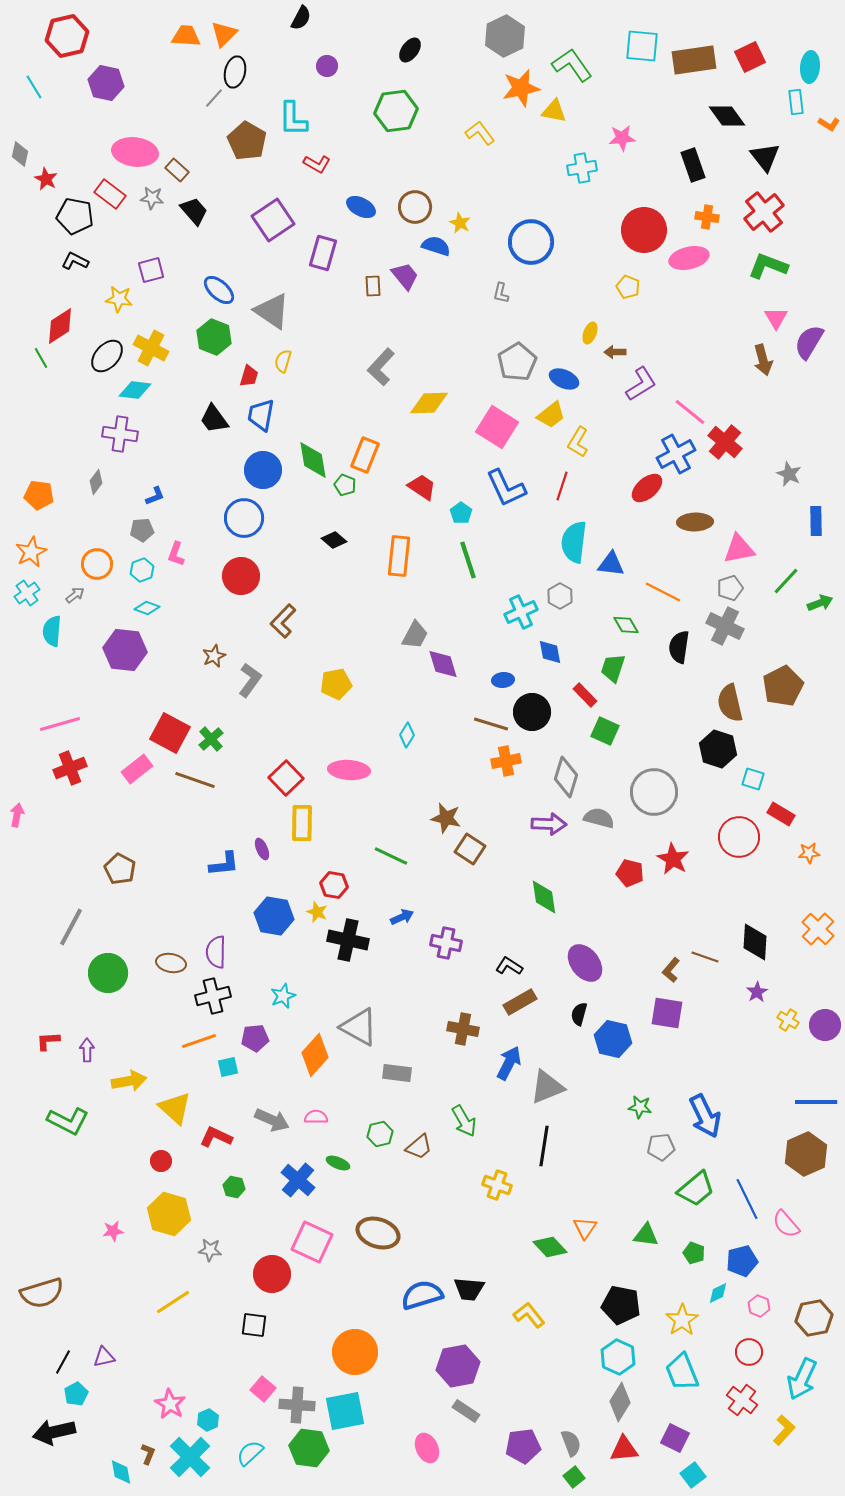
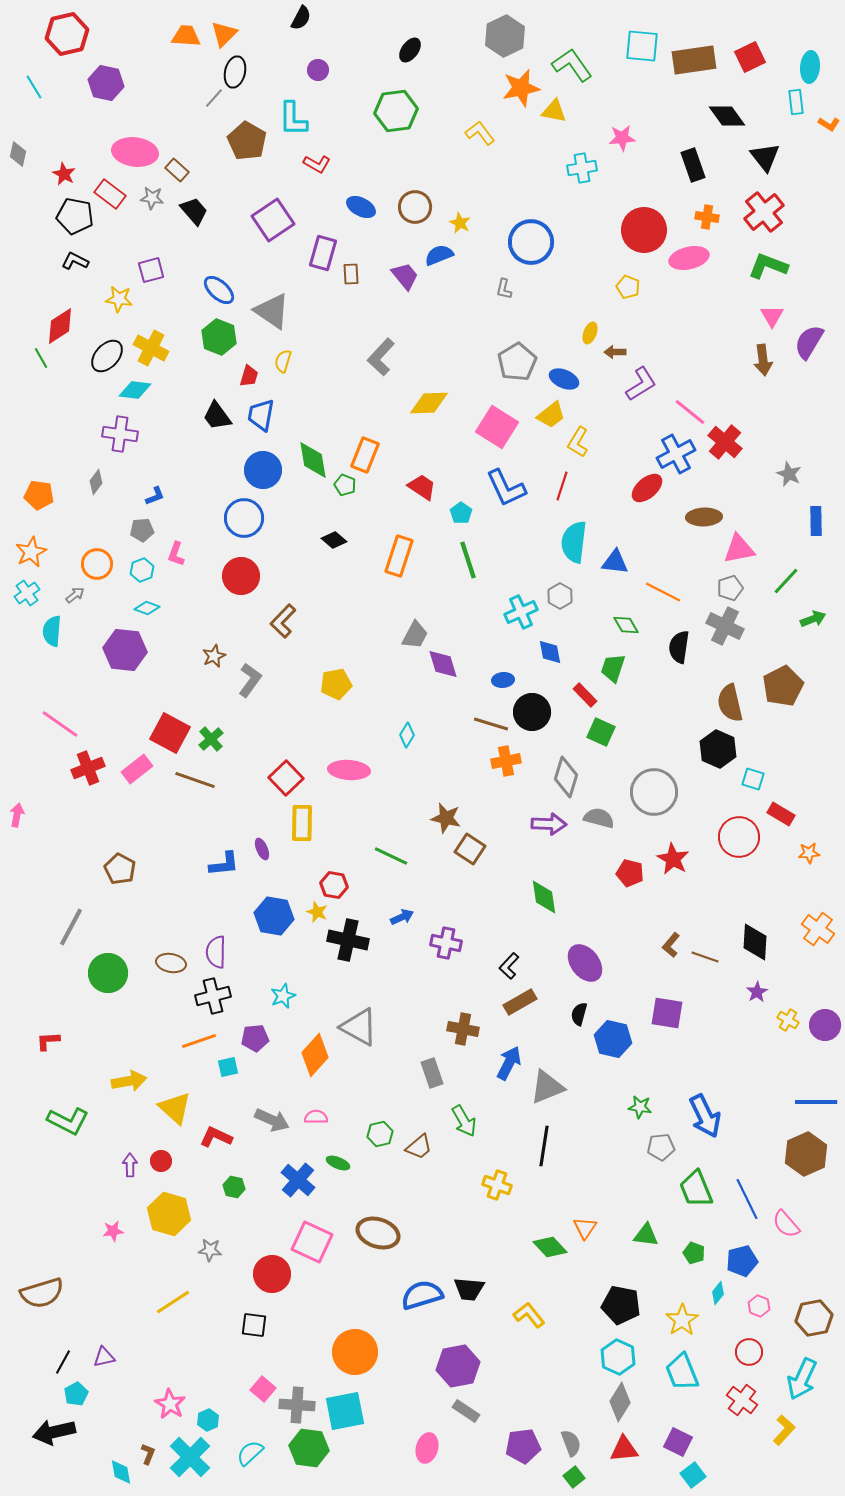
red hexagon at (67, 36): moved 2 px up
purple circle at (327, 66): moved 9 px left, 4 px down
gray diamond at (20, 154): moved 2 px left
red star at (46, 179): moved 18 px right, 5 px up
blue semicircle at (436, 246): moved 3 px right, 9 px down; rotated 40 degrees counterclockwise
brown rectangle at (373, 286): moved 22 px left, 12 px up
gray L-shape at (501, 293): moved 3 px right, 4 px up
pink triangle at (776, 318): moved 4 px left, 2 px up
green hexagon at (214, 337): moved 5 px right
brown arrow at (763, 360): rotated 8 degrees clockwise
gray L-shape at (381, 367): moved 10 px up
black trapezoid at (214, 419): moved 3 px right, 3 px up
brown ellipse at (695, 522): moved 9 px right, 5 px up
orange rectangle at (399, 556): rotated 12 degrees clockwise
blue triangle at (611, 564): moved 4 px right, 2 px up
green arrow at (820, 603): moved 7 px left, 16 px down
pink line at (60, 724): rotated 51 degrees clockwise
green square at (605, 731): moved 4 px left, 1 px down
black hexagon at (718, 749): rotated 6 degrees clockwise
red cross at (70, 768): moved 18 px right
orange cross at (818, 929): rotated 8 degrees counterclockwise
black L-shape at (509, 966): rotated 80 degrees counterclockwise
brown L-shape at (671, 970): moved 25 px up
purple arrow at (87, 1050): moved 43 px right, 115 px down
gray rectangle at (397, 1073): moved 35 px right; rotated 64 degrees clockwise
green trapezoid at (696, 1189): rotated 108 degrees clockwise
cyan diamond at (718, 1293): rotated 25 degrees counterclockwise
purple square at (675, 1438): moved 3 px right, 4 px down
pink ellipse at (427, 1448): rotated 40 degrees clockwise
